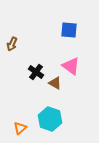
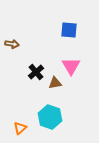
brown arrow: rotated 104 degrees counterclockwise
pink triangle: rotated 24 degrees clockwise
black cross: rotated 14 degrees clockwise
brown triangle: rotated 40 degrees counterclockwise
cyan hexagon: moved 2 px up
